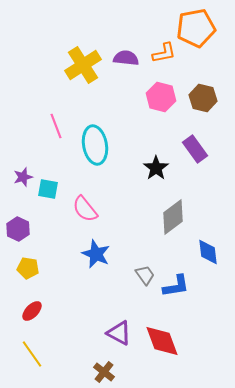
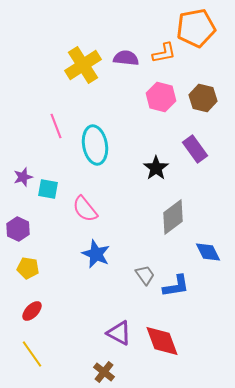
blue diamond: rotated 20 degrees counterclockwise
